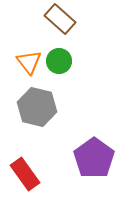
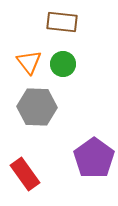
brown rectangle: moved 2 px right, 3 px down; rotated 36 degrees counterclockwise
green circle: moved 4 px right, 3 px down
gray hexagon: rotated 12 degrees counterclockwise
